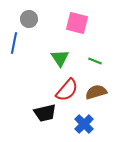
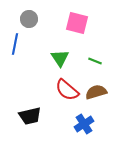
blue line: moved 1 px right, 1 px down
red semicircle: rotated 90 degrees clockwise
black trapezoid: moved 15 px left, 3 px down
blue cross: rotated 12 degrees clockwise
